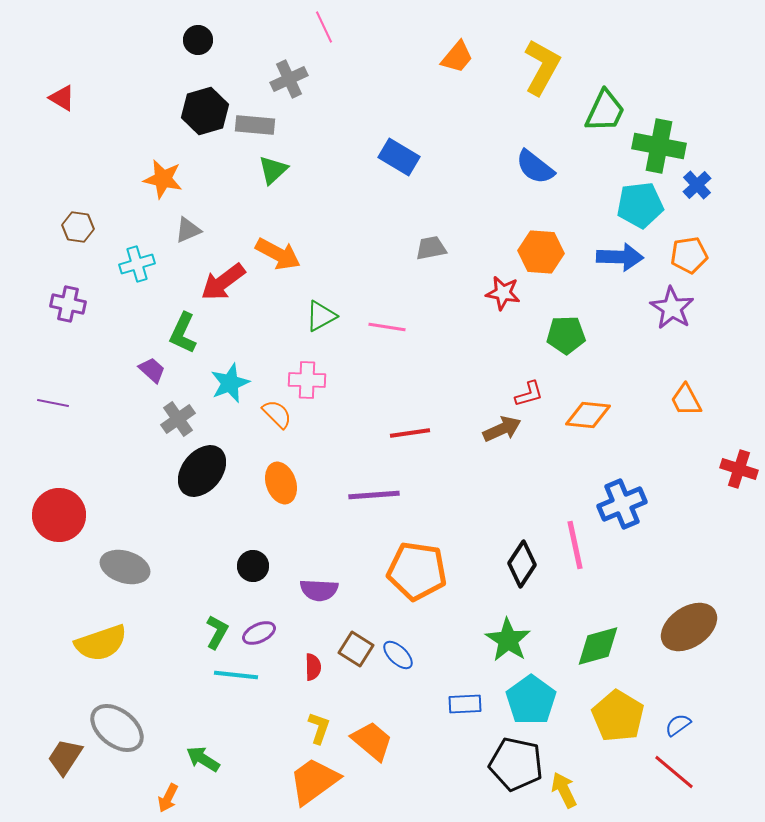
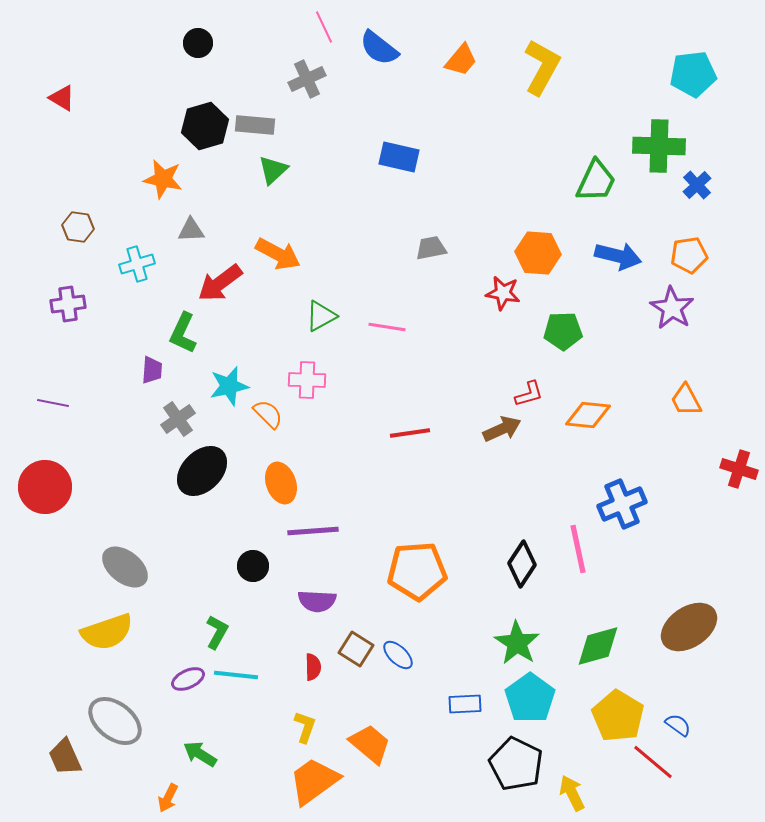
black circle at (198, 40): moved 3 px down
orange trapezoid at (457, 57): moved 4 px right, 3 px down
gray cross at (289, 79): moved 18 px right
black hexagon at (205, 111): moved 15 px down
green trapezoid at (605, 111): moved 9 px left, 70 px down
green cross at (659, 146): rotated 9 degrees counterclockwise
blue rectangle at (399, 157): rotated 18 degrees counterclockwise
blue semicircle at (535, 167): moved 156 px left, 119 px up
cyan pentagon at (640, 205): moved 53 px right, 131 px up
gray triangle at (188, 230): moved 3 px right; rotated 20 degrees clockwise
orange hexagon at (541, 252): moved 3 px left, 1 px down
blue arrow at (620, 257): moved 2 px left, 1 px up; rotated 12 degrees clockwise
red arrow at (223, 282): moved 3 px left, 1 px down
purple cross at (68, 304): rotated 20 degrees counterclockwise
green pentagon at (566, 335): moved 3 px left, 4 px up
purple trapezoid at (152, 370): rotated 52 degrees clockwise
cyan star at (230, 383): moved 1 px left, 3 px down; rotated 9 degrees clockwise
orange semicircle at (277, 414): moved 9 px left
black ellipse at (202, 471): rotated 6 degrees clockwise
purple line at (374, 495): moved 61 px left, 36 px down
red circle at (59, 515): moved 14 px left, 28 px up
pink line at (575, 545): moved 3 px right, 4 px down
gray ellipse at (125, 567): rotated 21 degrees clockwise
orange pentagon at (417, 571): rotated 12 degrees counterclockwise
purple semicircle at (319, 590): moved 2 px left, 11 px down
purple ellipse at (259, 633): moved 71 px left, 46 px down
green star at (508, 640): moved 9 px right, 3 px down
yellow semicircle at (101, 643): moved 6 px right, 11 px up
cyan pentagon at (531, 700): moved 1 px left, 2 px up
blue semicircle at (678, 725): rotated 72 degrees clockwise
gray ellipse at (117, 728): moved 2 px left, 7 px up
yellow L-shape at (319, 728): moved 14 px left, 1 px up
orange trapezoid at (372, 741): moved 2 px left, 3 px down
brown trapezoid at (65, 757): rotated 57 degrees counterclockwise
green arrow at (203, 759): moved 3 px left, 5 px up
black pentagon at (516, 764): rotated 14 degrees clockwise
red line at (674, 772): moved 21 px left, 10 px up
yellow arrow at (564, 790): moved 8 px right, 3 px down
